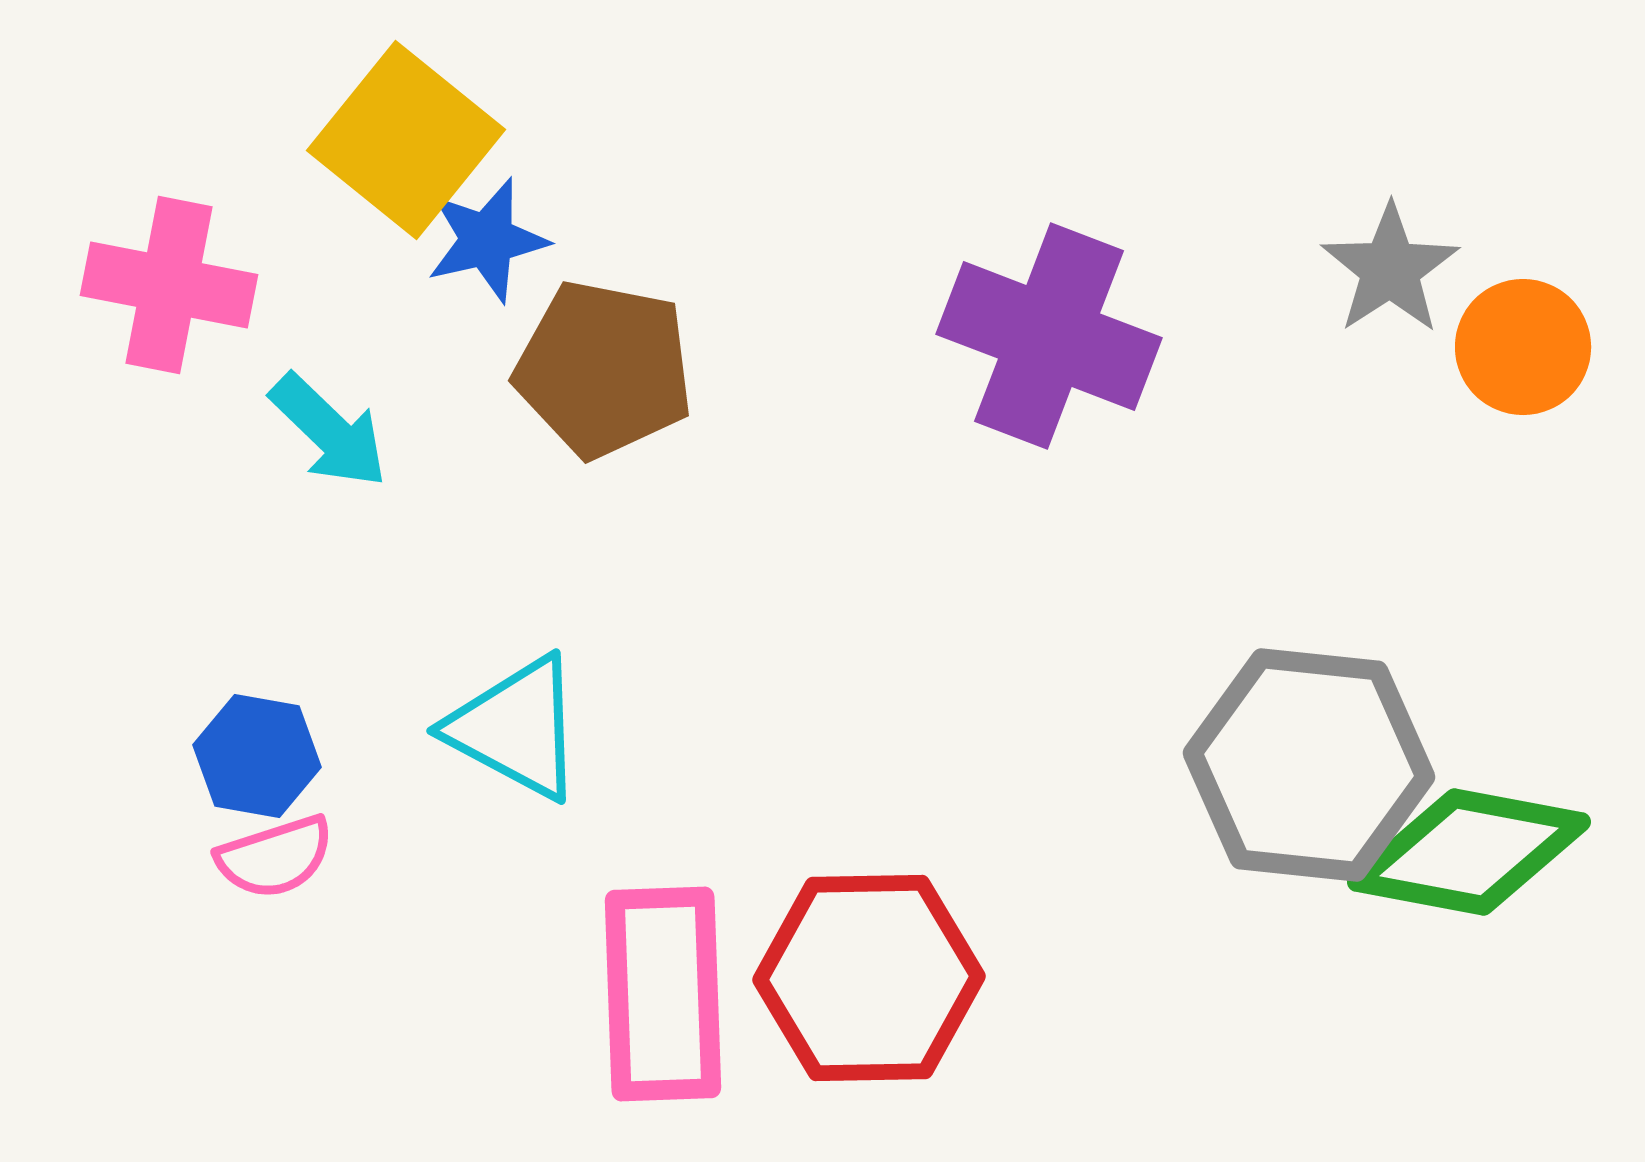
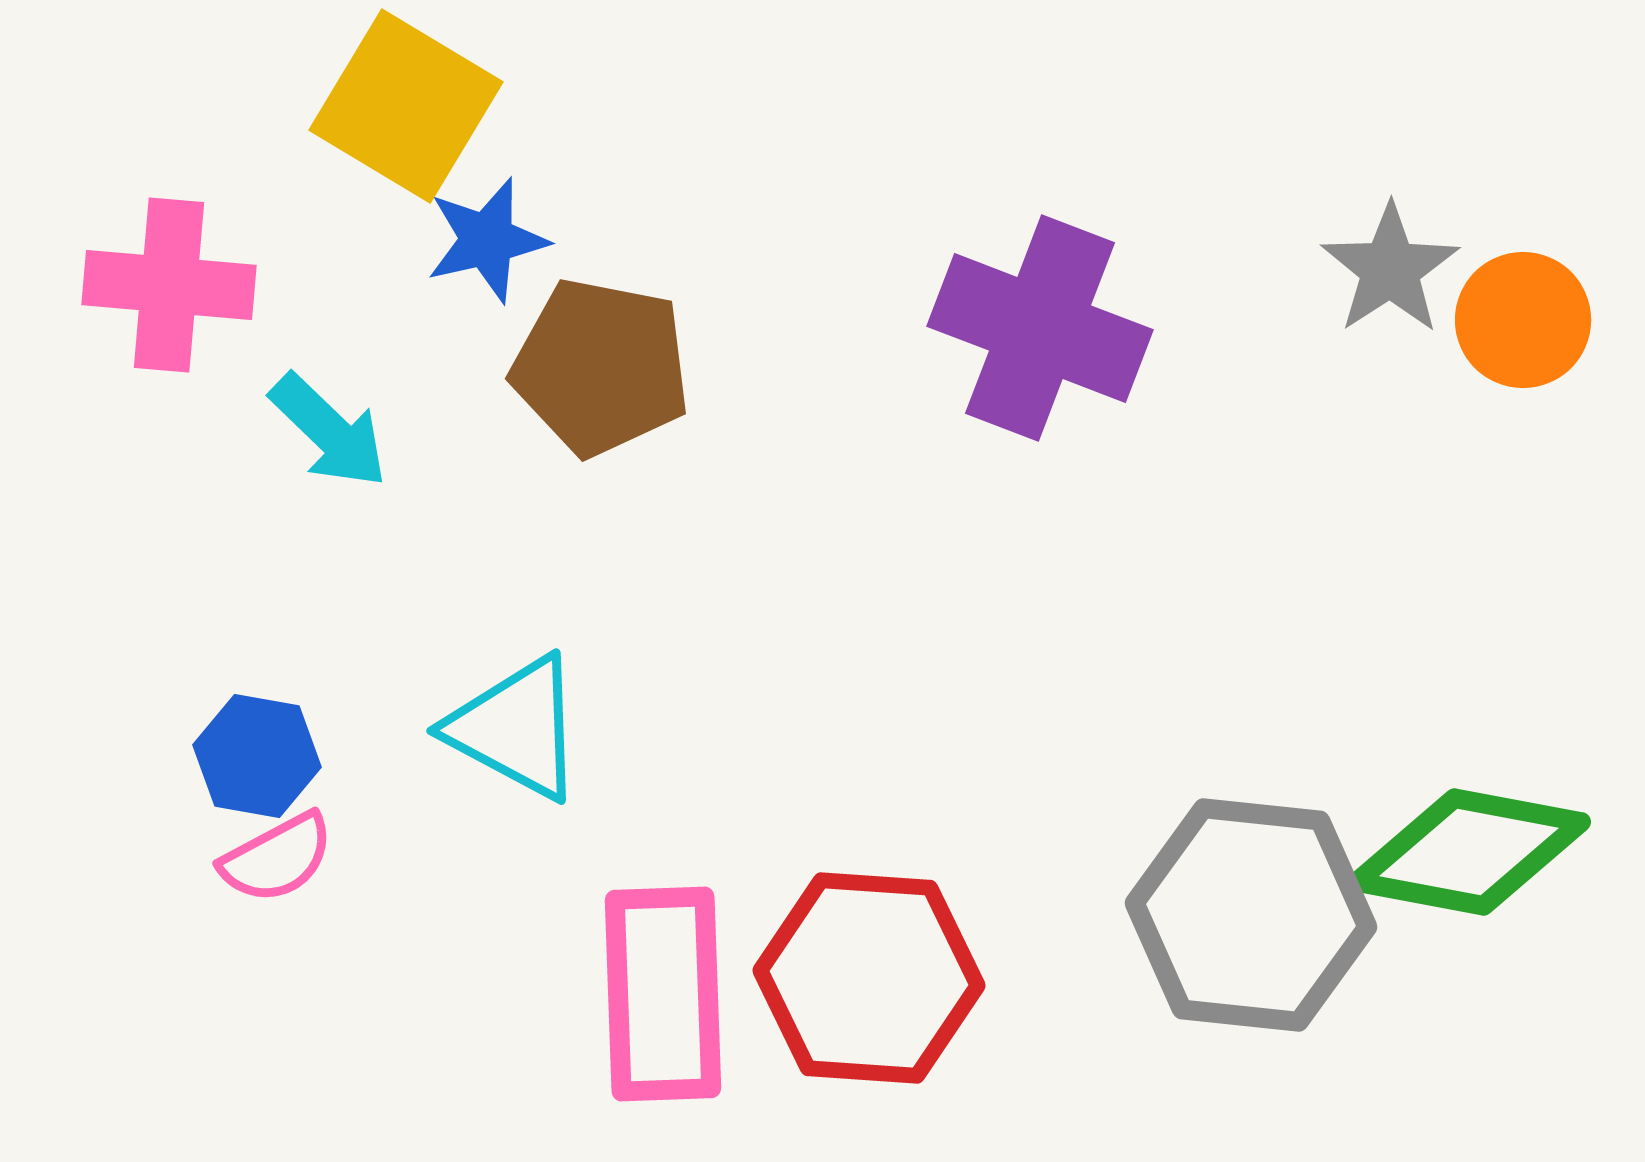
yellow square: moved 34 px up; rotated 8 degrees counterclockwise
pink cross: rotated 6 degrees counterclockwise
purple cross: moved 9 px left, 8 px up
orange circle: moved 27 px up
brown pentagon: moved 3 px left, 2 px up
gray hexagon: moved 58 px left, 150 px down
pink semicircle: moved 2 px right, 1 px down; rotated 10 degrees counterclockwise
red hexagon: rotated 5 degrees clockwise
